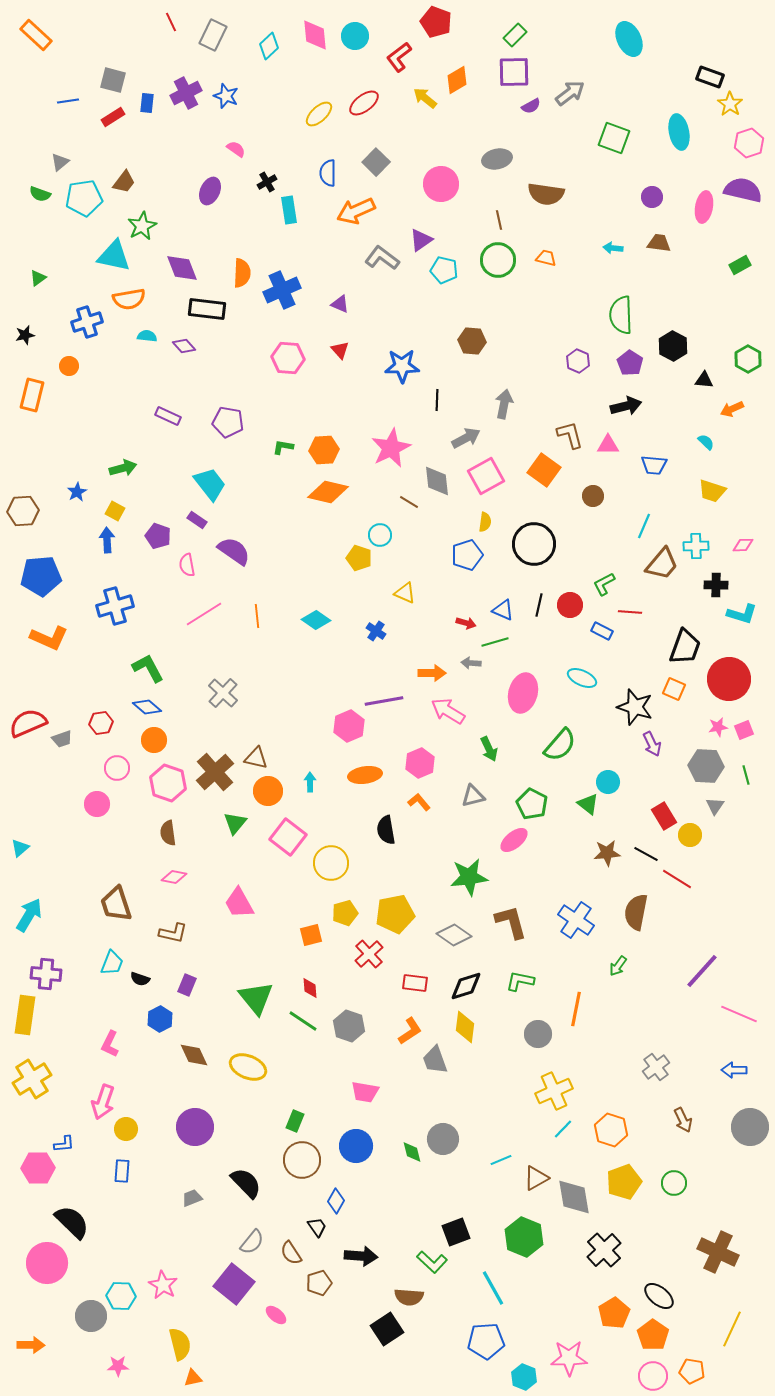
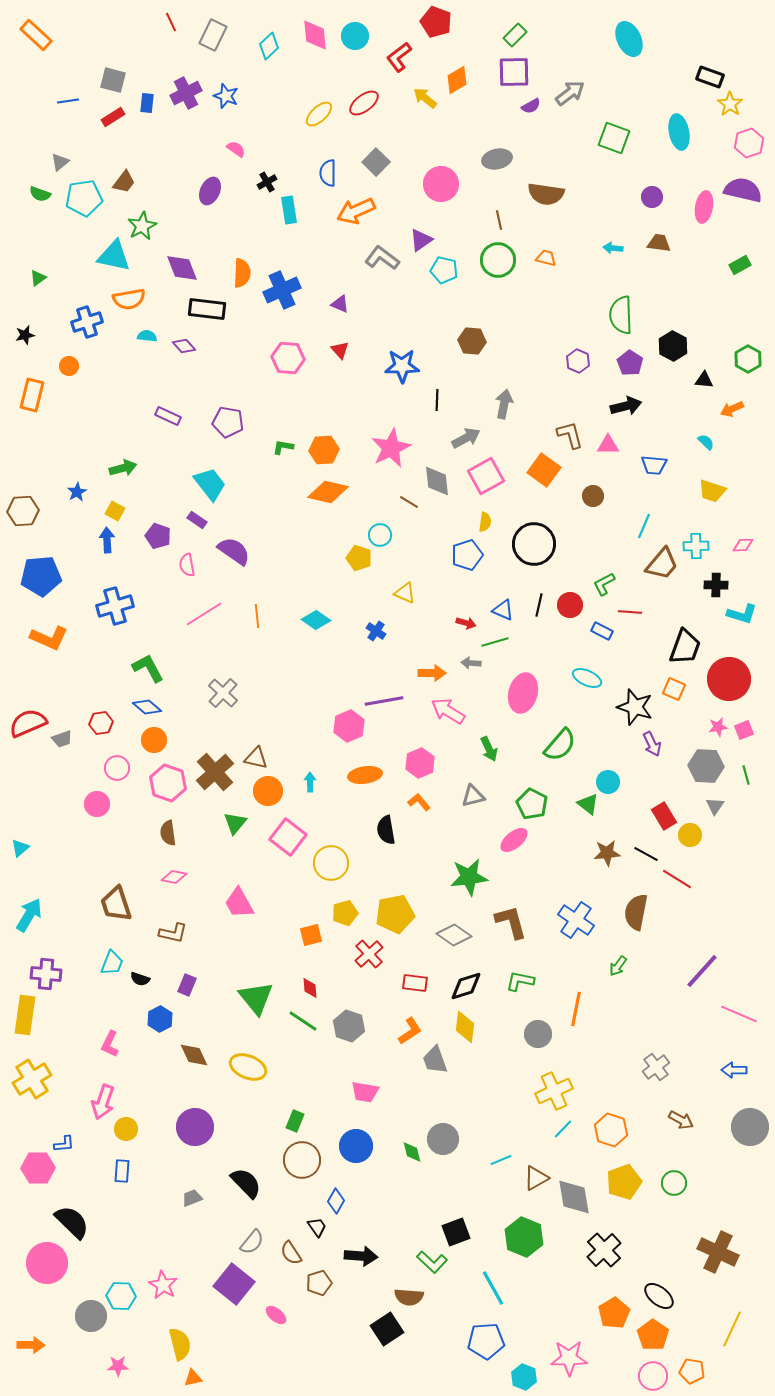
cyan ellipse at (582, 678): moved 5 px right
brown arrow at (683, 1120): moved 2 px left; rotated 35 degrees counterclockwise
